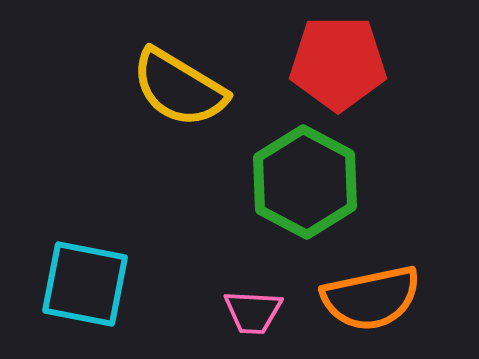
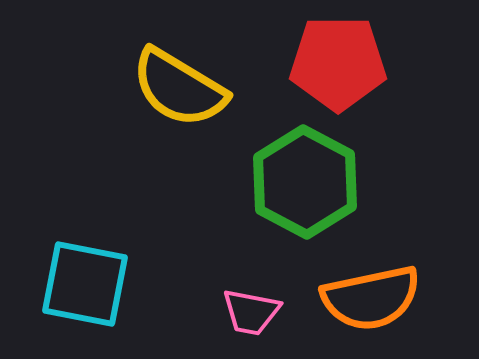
pink trapezoid: moved 2 px left; rotated 8 degrees clockwise
